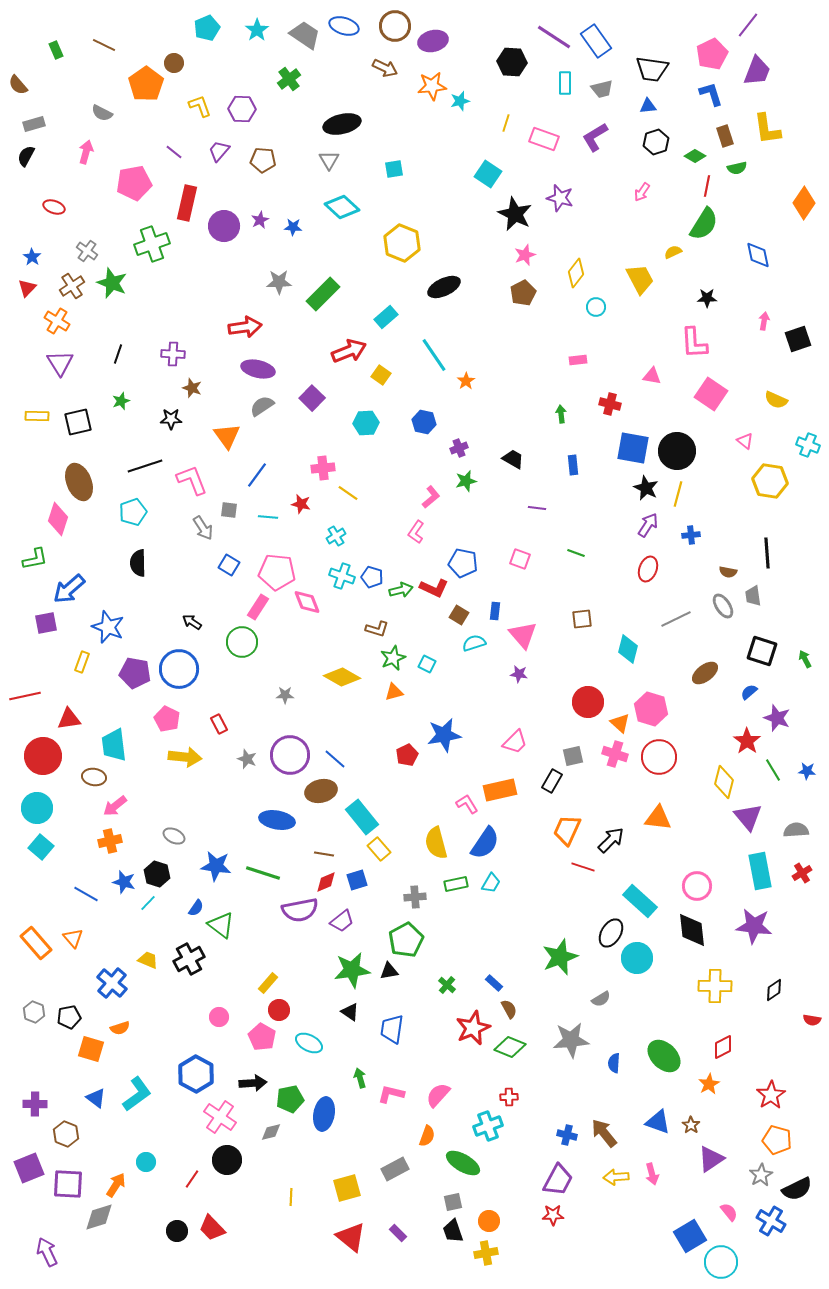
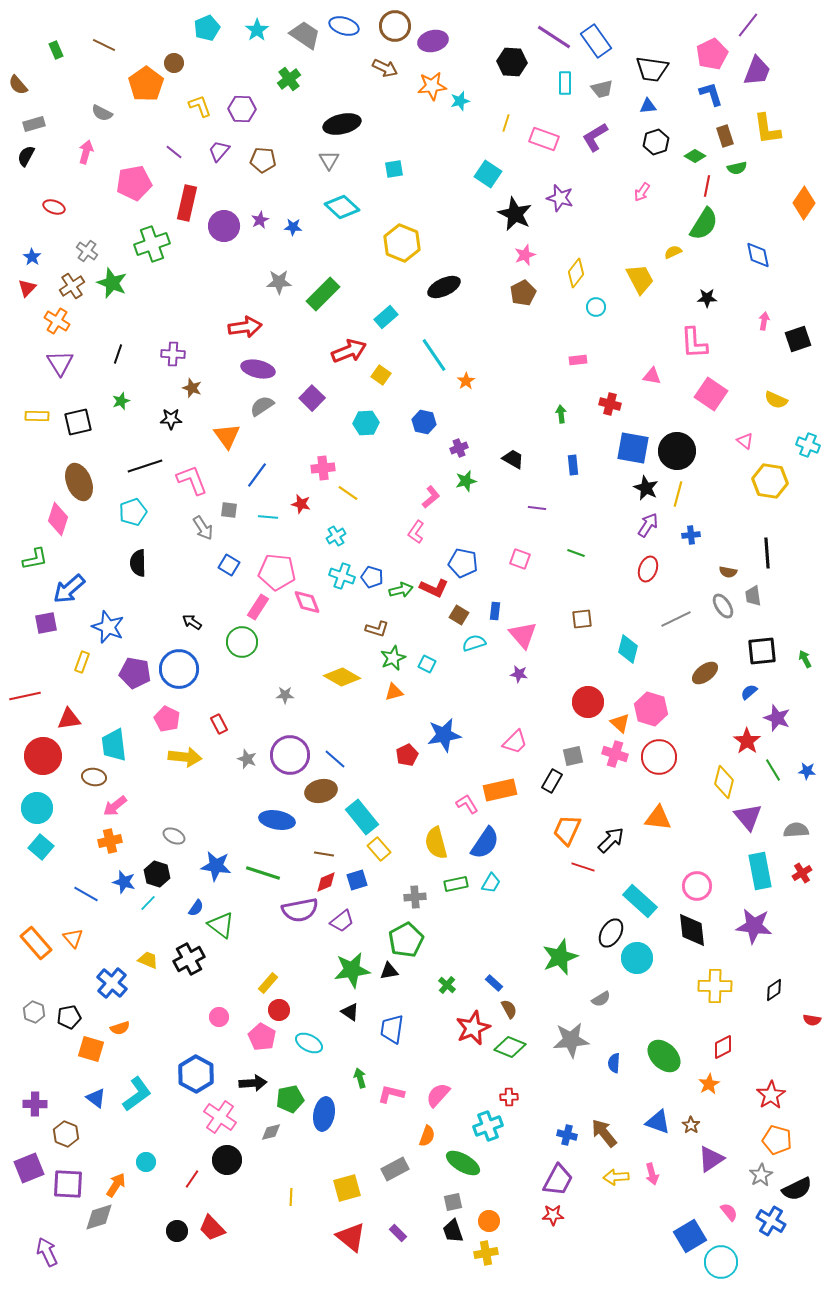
black square at (762, 651): rotated 24 degrees counterclockwise
